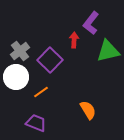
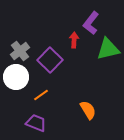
green triangle: moved 2 px up
orange line: moved 3 px down
